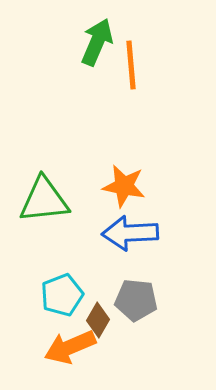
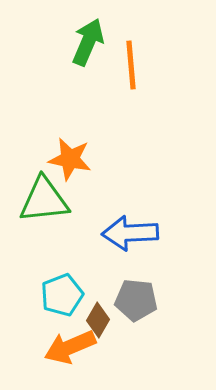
green arrow: moved 9 px left
orange star: moved 54 px left, 27 px up
